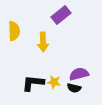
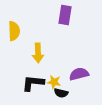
purple rectangle: moved 4 px right; rotated 42 degrees counterclockwise
yellow arrow: moved 5 px left, 11 px down
black semicircle: moved 13 px left, 5 px down
